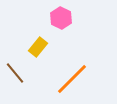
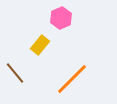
pink hexagon: rotated 10 degrees clockwise
yellow rectangle: moved 2 px right, 2 px up
